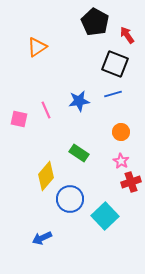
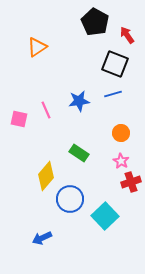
orange circle: moved 1 px down
